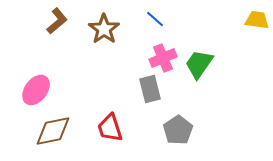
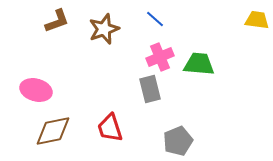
brown L-shape: rotated 20 degrees clockwise
brown star: rotated 16 degrees clockwise
pink cross: moved 3 px left, 1 px up
green trapezoid: rotated 60 degrees clockwise
pink ellipse: rotated 68 degrees clockwise
gray pentagon: moved 11 px down; rotated 12 degrees clockwise
